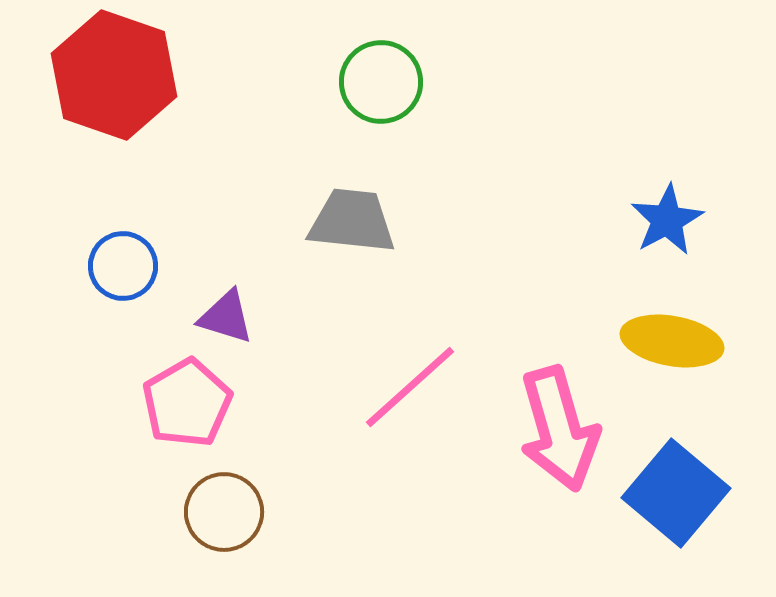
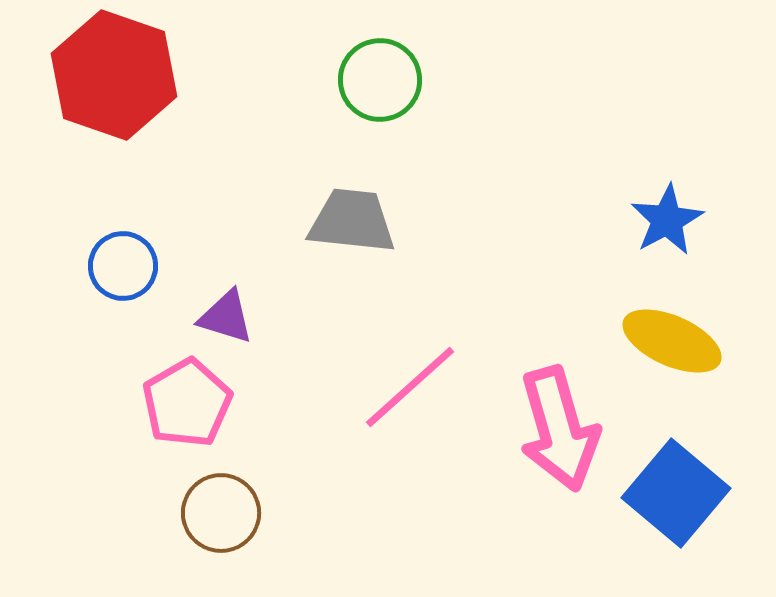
green circle: moved 1 px left, 2 px up
yellow ellipse: rotated 14 degrees clockwise
brown circle: moved 3 px left, 1 px down
